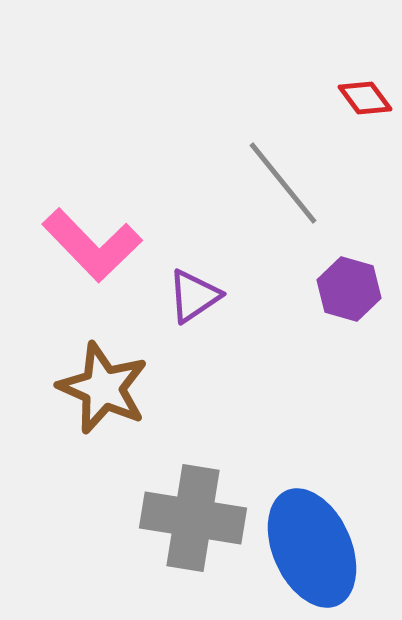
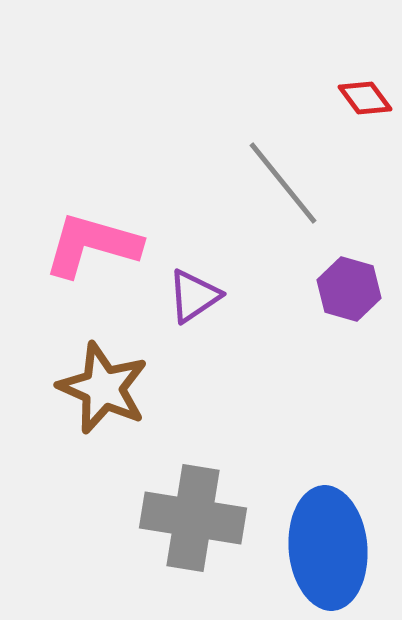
pink L-shape: rotated 150 degrees clockwise
blue ellipse: moved 16 px right; rotated 19 degrees clockwise
